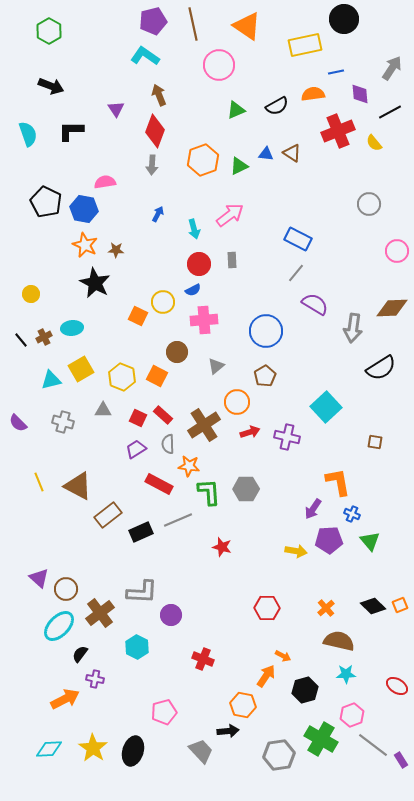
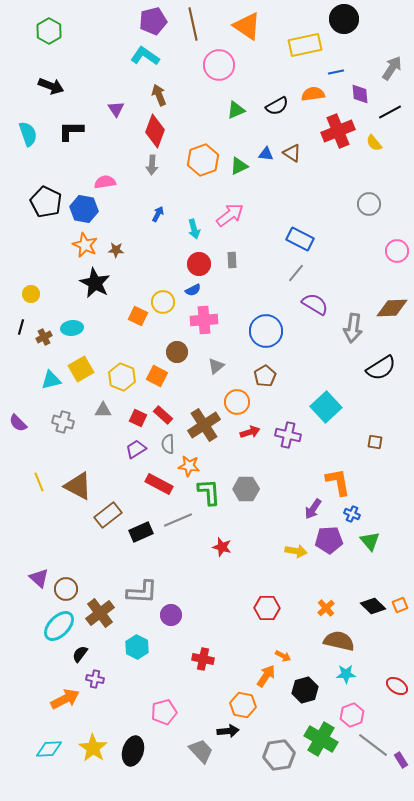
blue rectangle at (298, 239): moved 2 px right
black line at (21, 340): moved 13 px up; rotated 56 degrees clockwise
purple cross at (287, 437): moved 1 px right, 2 px up
red cross at (203, 659): rotated 10 degrees counterclockwise
